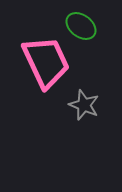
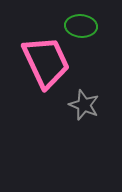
green ellipse: rotated 32 degrees counterclockwise
